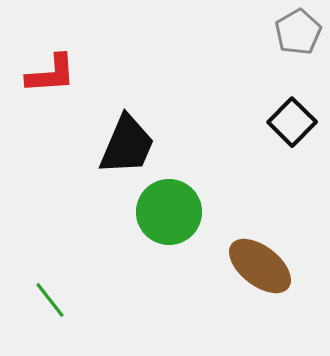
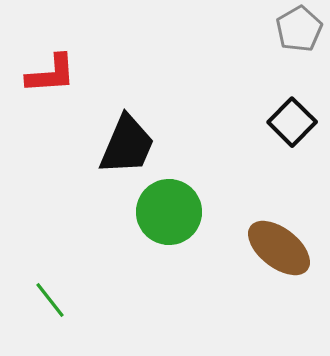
gray pentagon: moved 1 px right, 3 px up
brown ellipse: moved 19 px right, 18 px up
